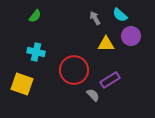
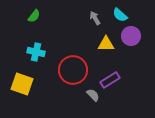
green semicircle: moved 1 px left
red circle: moved 1 px left
